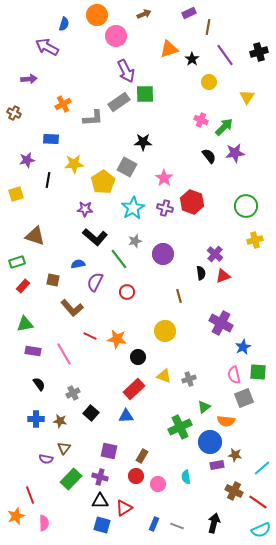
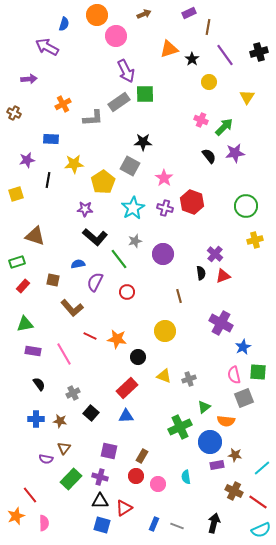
gray square at (127, 167): moved 3 px right, 1 px up
red rectangle at (134, 389): moved 7 px left, 1 px up
red line at (30, 495): rotated 18 degrees counterclockwise
